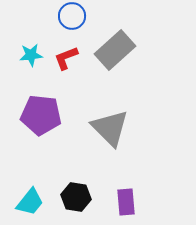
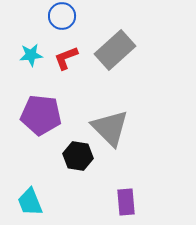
blue circle: moved 10 px left
black hexagon: moved 2 px right, 41 px up
cyan trapezoid: rotated 120 degrees clockwise
